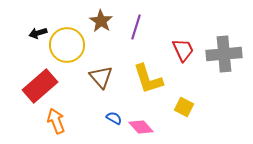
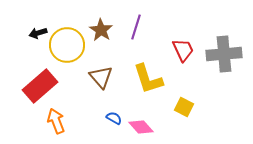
brown star: moved 9 px down
